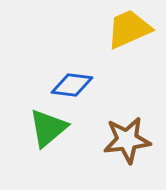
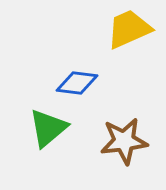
blue diamond: moved 5 px right, 2 px up
brown star: moved 3 px left, 1 px down
